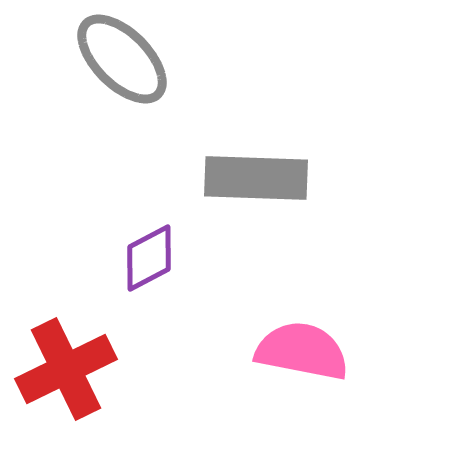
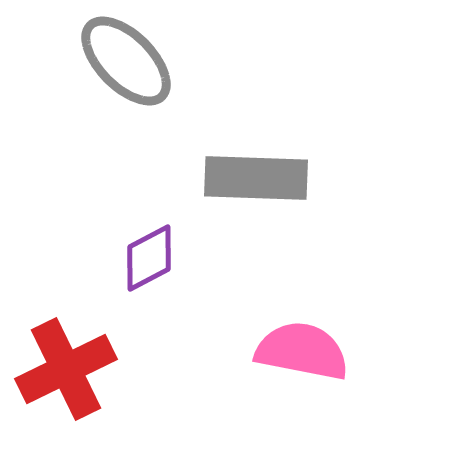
gray ellipse: moved 4 px right, 2 px down
